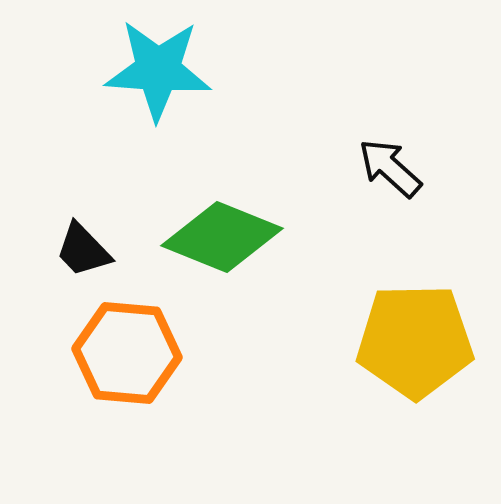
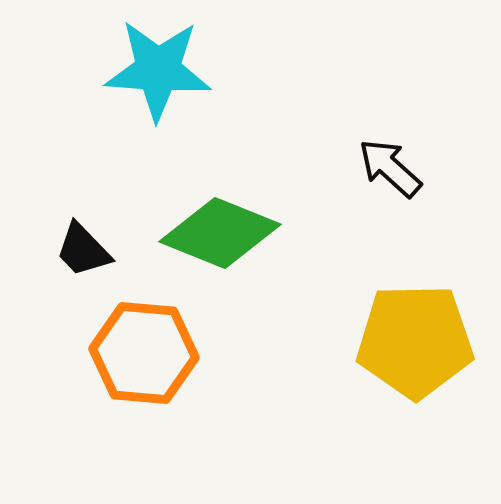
green diamond: moved 2 px left, 4 px up
orange hexagon: moved 17 px right
